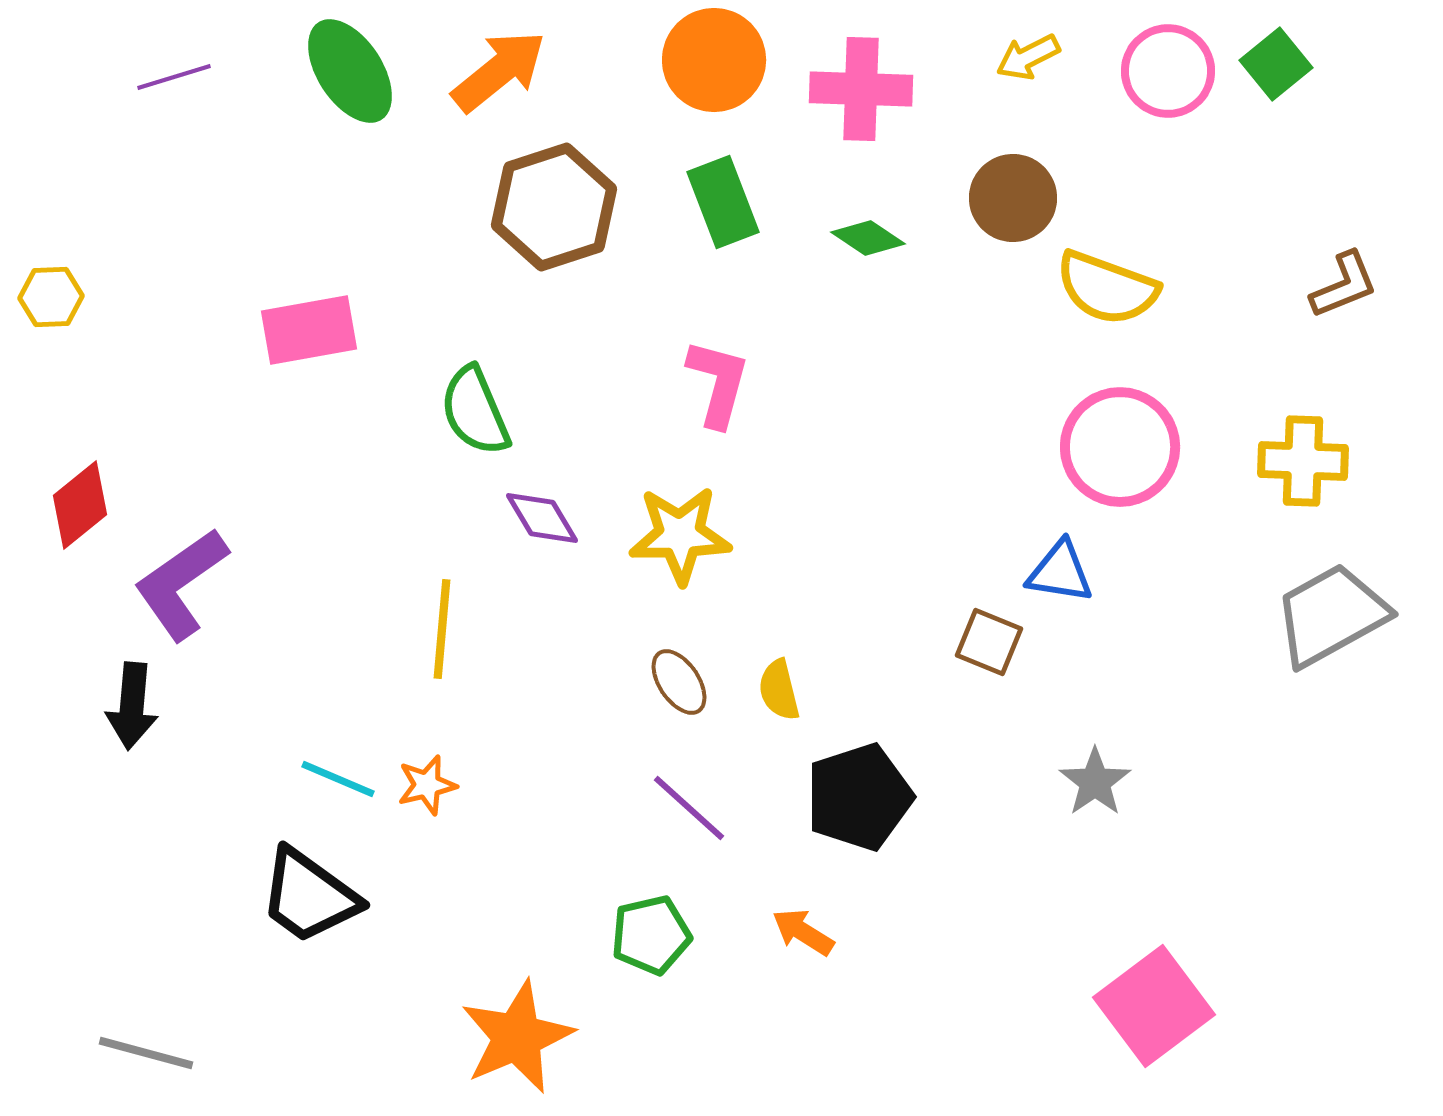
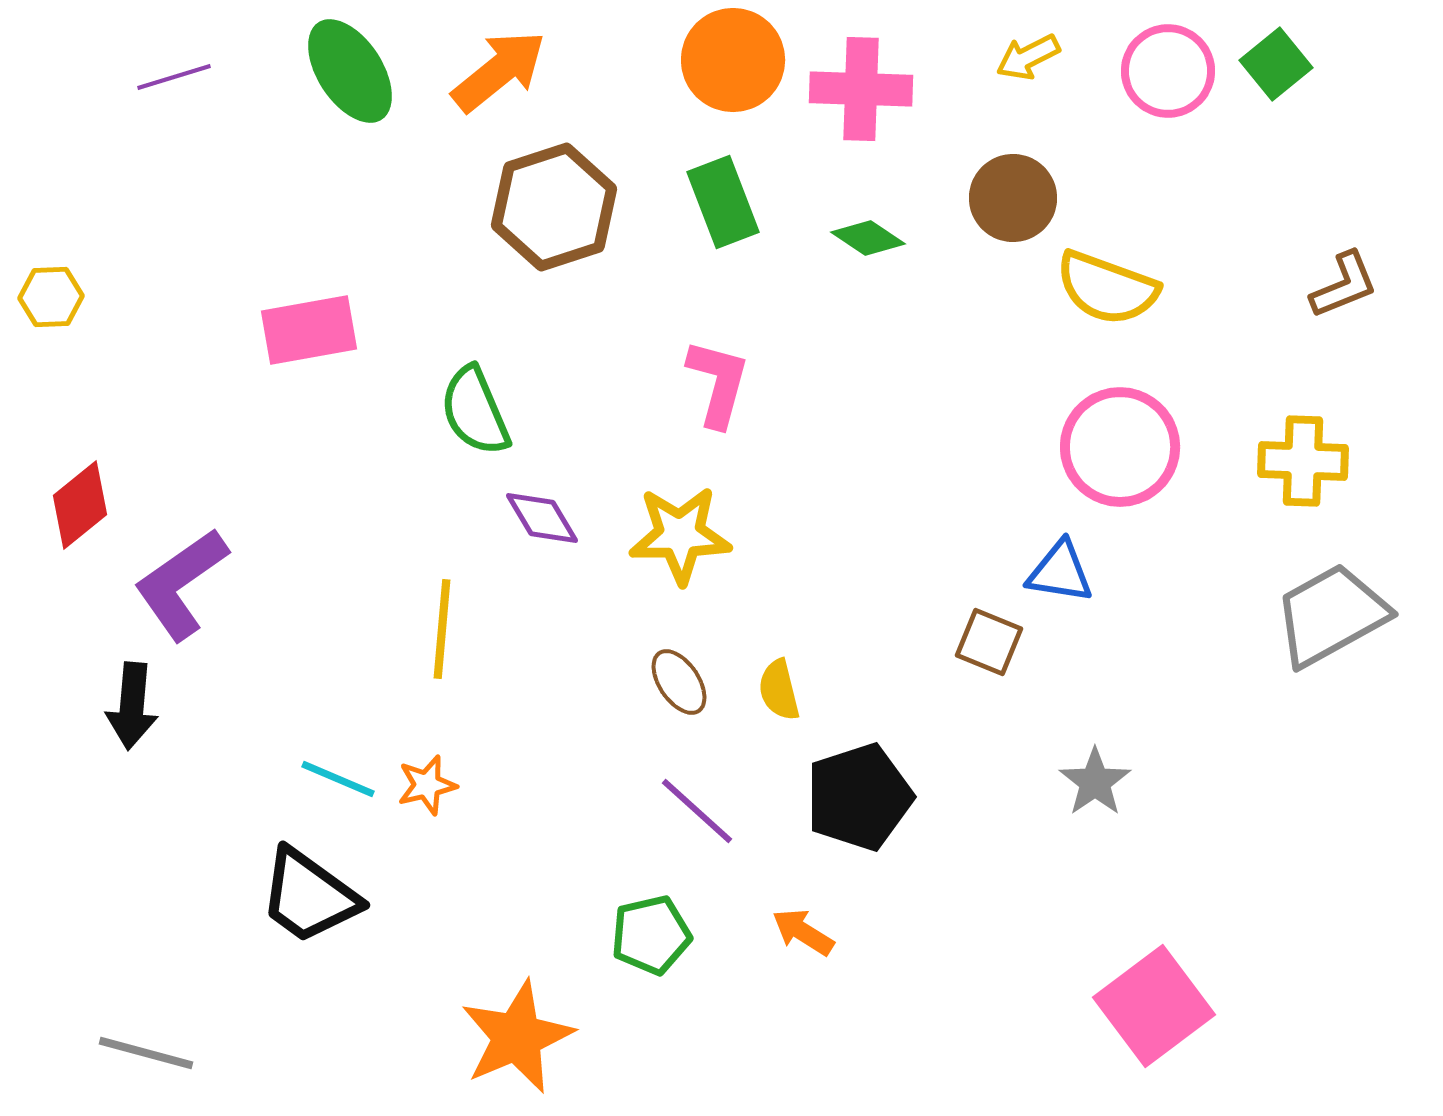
orange circle at (714, 60): moved 19 px right
purple line at (689, 808): moved 8 px right, 3 px down
